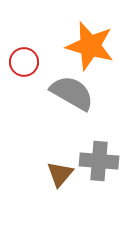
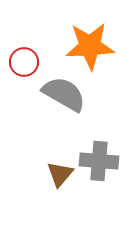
orange star: rotated 18 degrees counterclockwise
gray semicircle: moved 8 px left, 1 px down
